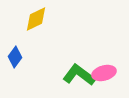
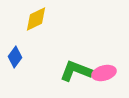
green L-shape: moved 3 px left, 4 px up; rotated 16 degrees counterclockwise
